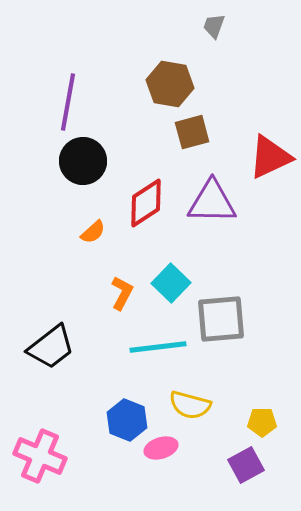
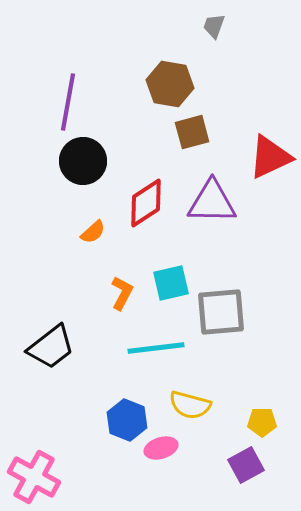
cyan square: rotated 33 degrees clockwise
gray square: moved 7 px up
cyan line: moved 2 px left, 1 px down
pink cross: moved 6 px left, 21 px down; rotated 6 degrees clockwise
